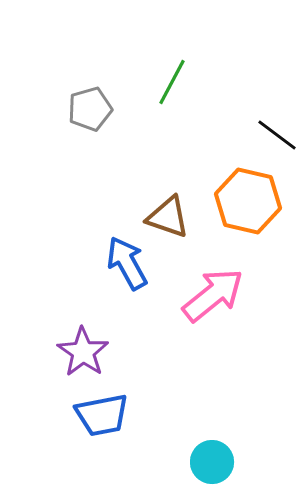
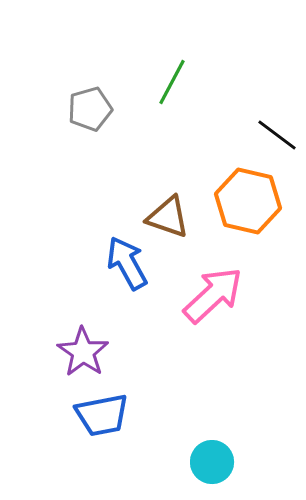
pink arrow: rotated 4 degrees counterclockwise
